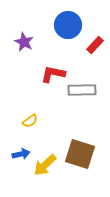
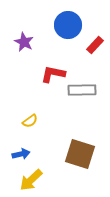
yellow arrow: moved 14 px left, 15 px down
